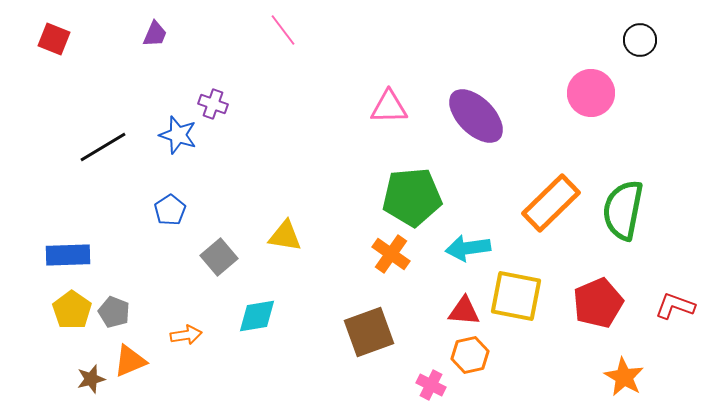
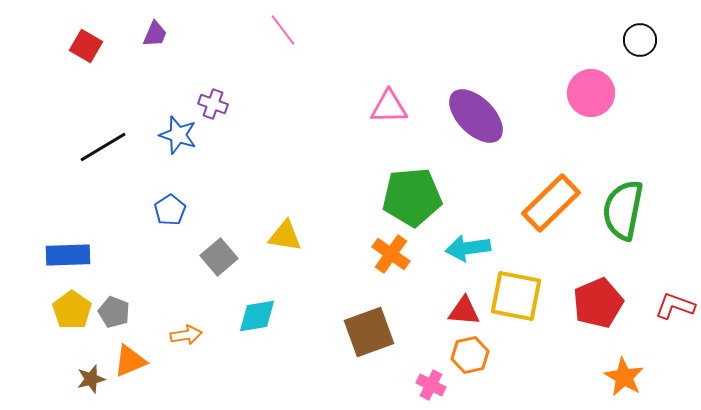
red square: moved 32 px right, 7 px down; rotated 8 degrees clockwise
